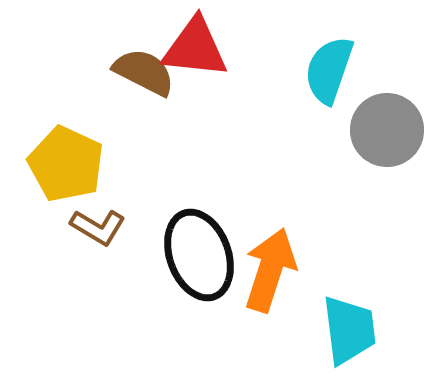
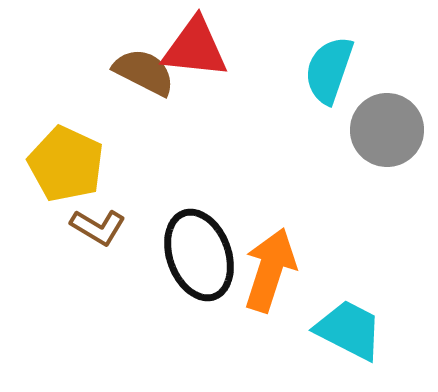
cyan trapezoid: rotated 56 degrees counterclockwise
